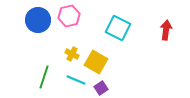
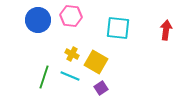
pink hexagon: moved 2 px right; rotated 20 degrees clockwise
cyan square: rotated 20 degrees counterclockwise
cyan line: moved 6 px left, 4 px up
